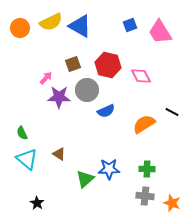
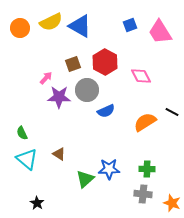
red hexagon: moved 3 px left, 3 px up; rotated 15 degrees clockwise
orange semicircle: moved 1 px right, 2 px up
gray cross: moved 2 px left, 2 px up
